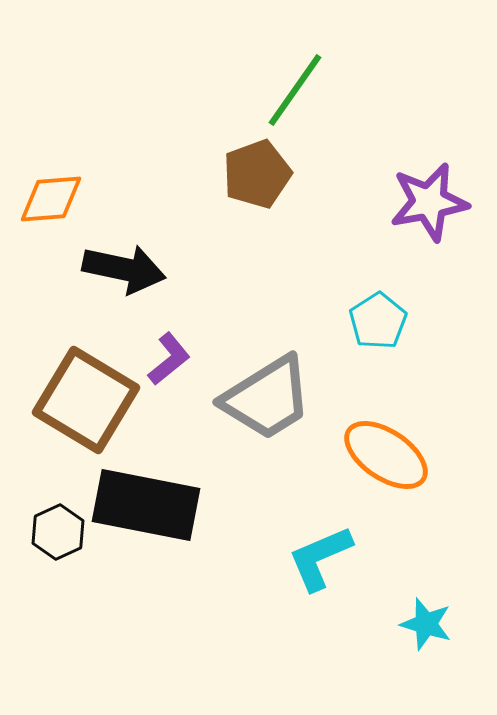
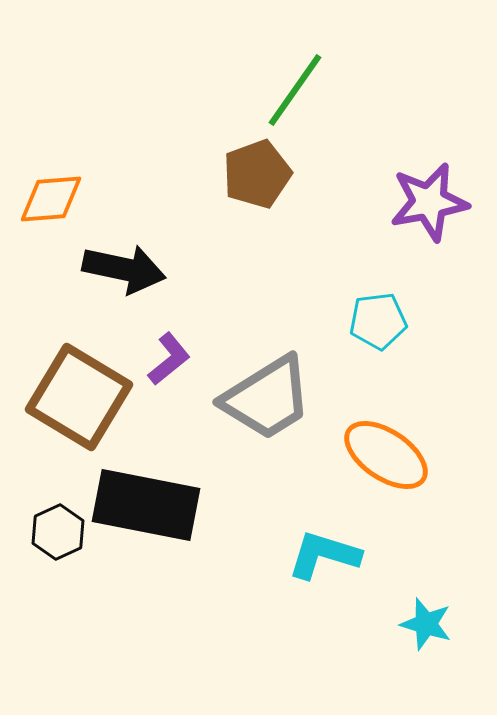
cyan pentagon: rotated 26 degrees clockwise
brown square: moved 7 px left, 3 px up
cyan L-shape: moved 4 px right, 3 px up; rotated 40 degrees clockwise
